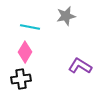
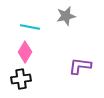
purple L-shape: rotated 25 degrees counterclockwise
